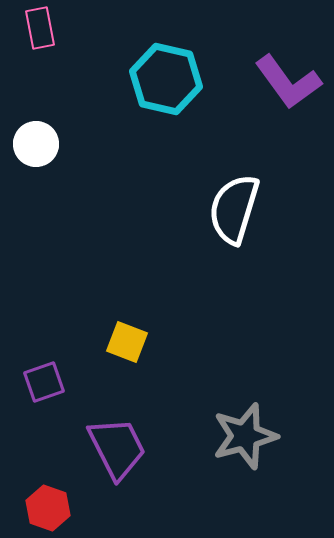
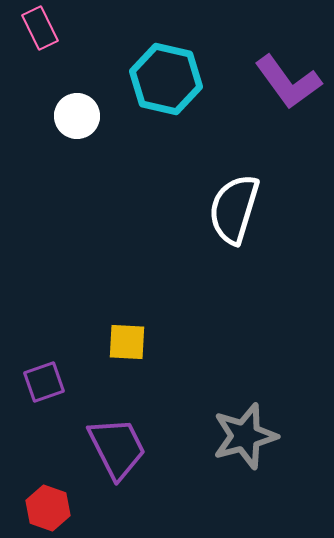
pink rectangle: rotated 15 degrees counterclockwise
white circle: moved 41 px right, 28 px up
yellow square: rotated 18 degrees counterclockwise
